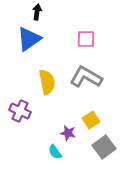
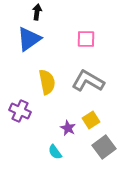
gray L-shape: moved 2 px right, 4 px down
purple star: moved 5 px up; rotated 14 degrees clockwise
